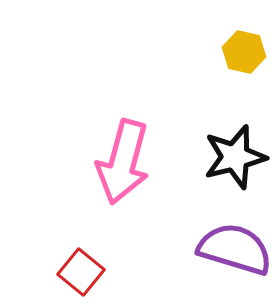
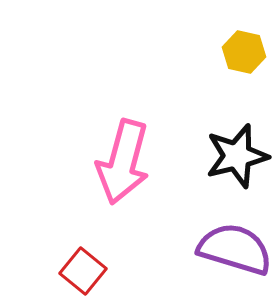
black star: moved 2 px right, 1 px up
red square: moved 2 px right, 1 px up
